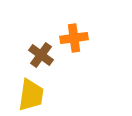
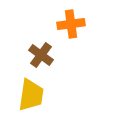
orange cross: moved 3 px left, 14 px up
